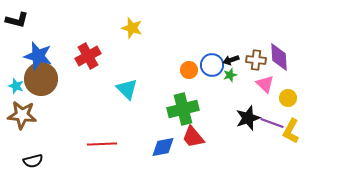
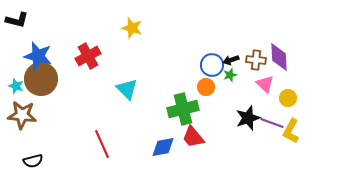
orange circle: moved 17 px right, 17 px down
red line: rotated 68 degrees clockwise
